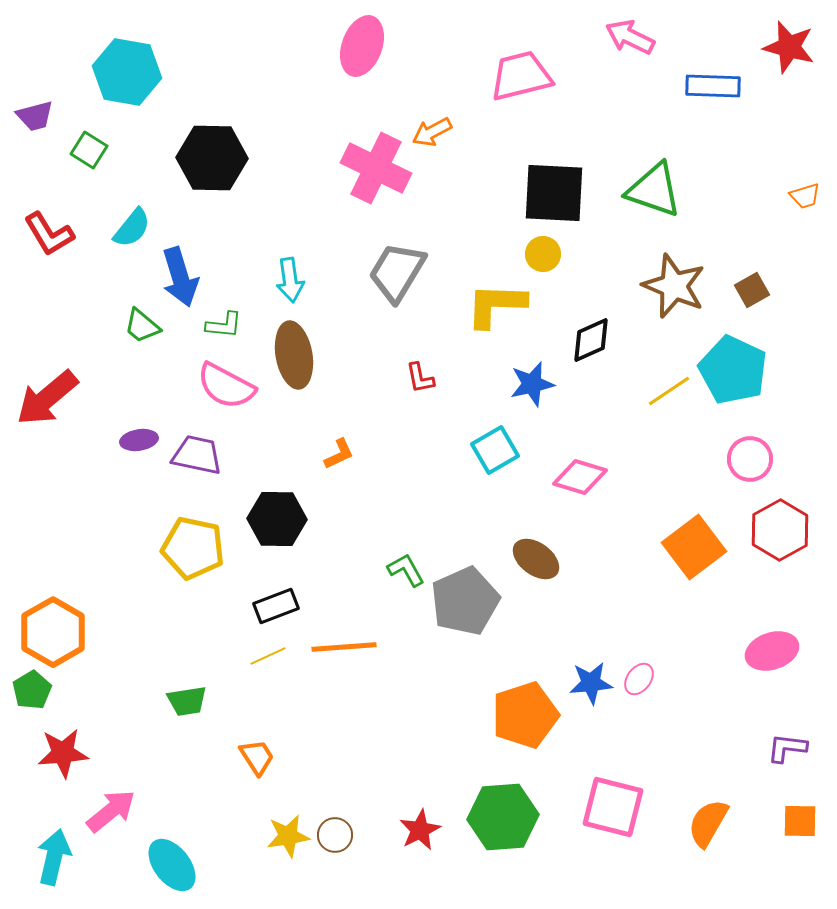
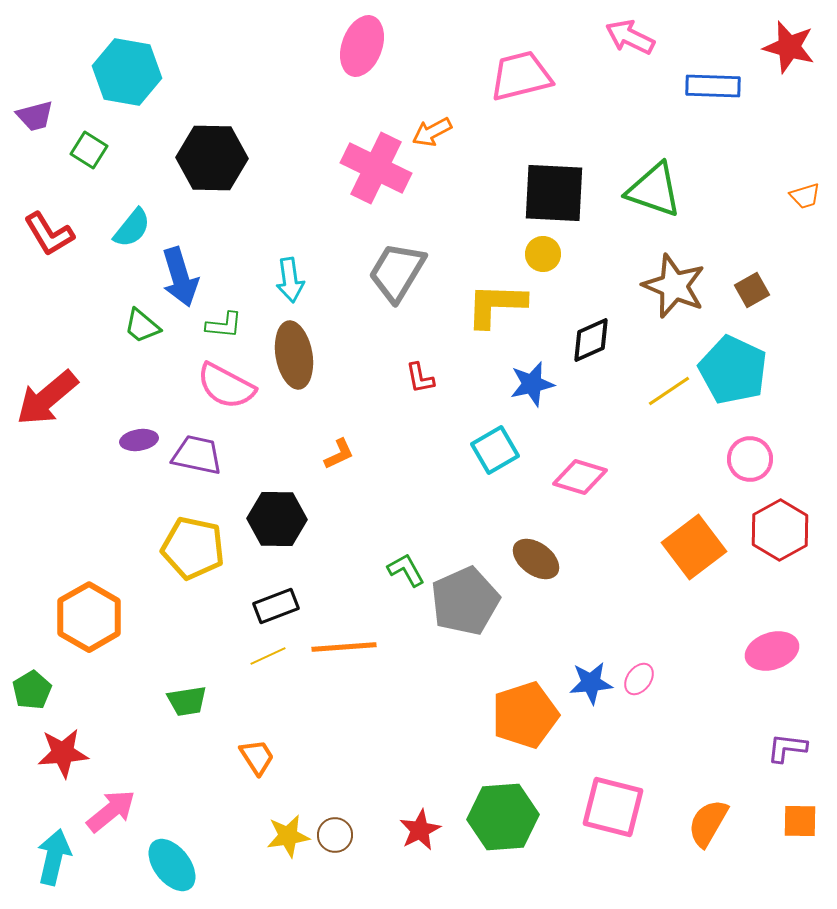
orange hexagon at (53, 632): moved 36 px right, 15 px up
